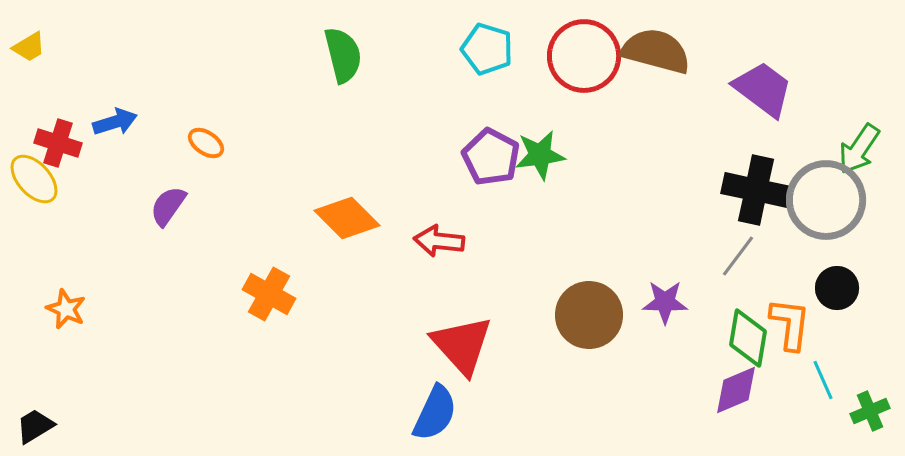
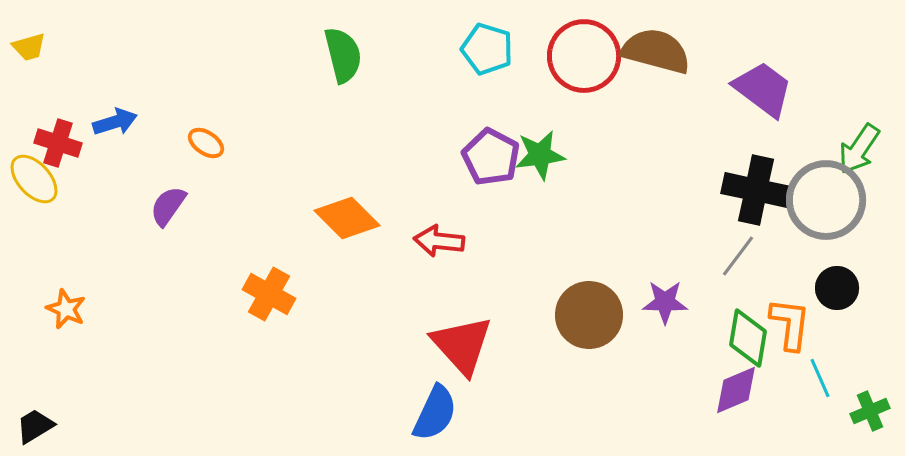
yellow trapezoid: rotated 15 degrees clockwise
cyan line: moved 3 px left, 2 px up
